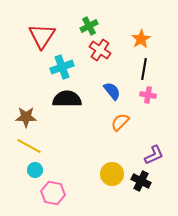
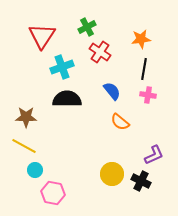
green cross: moved 2 px left, 1 px down
orange star: rotated 24 degrees clockwise
red cross: moved 2 px down
orange semicircle: rotated 96 degrees counterclockwise
yellow line: moved 5 px left
